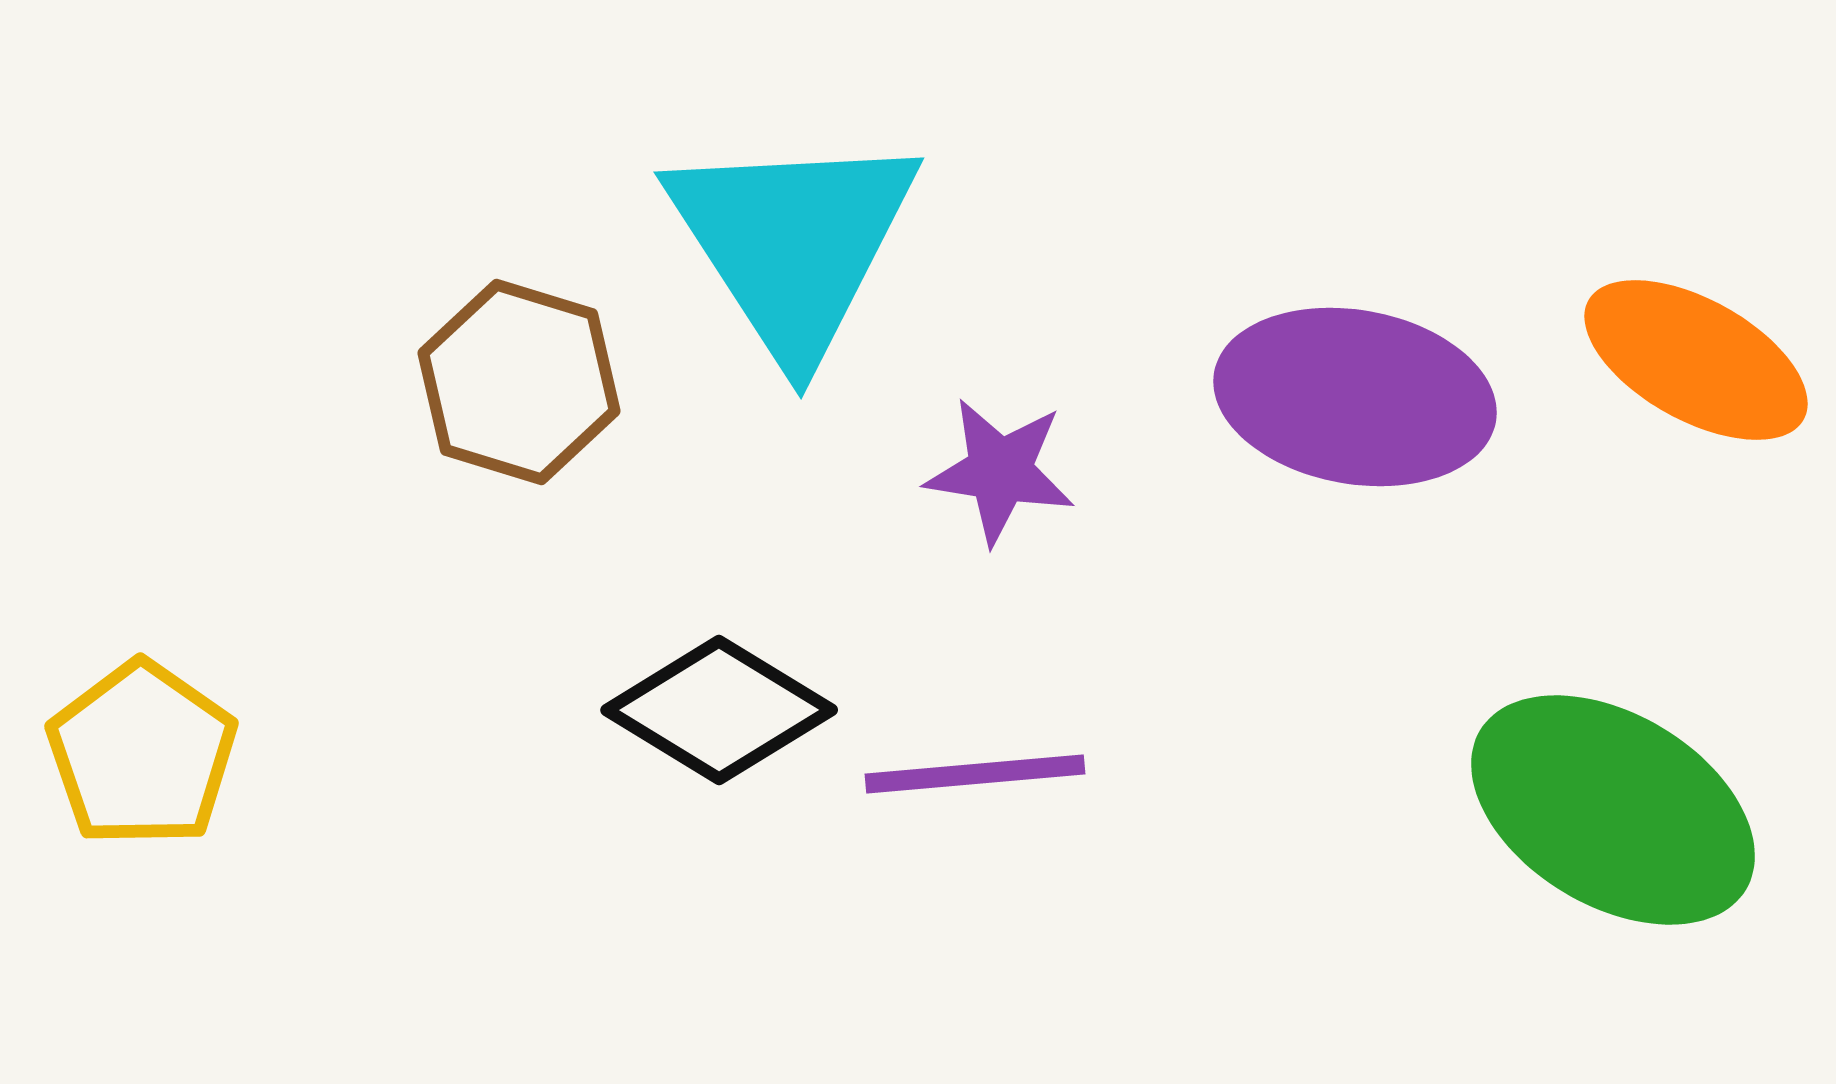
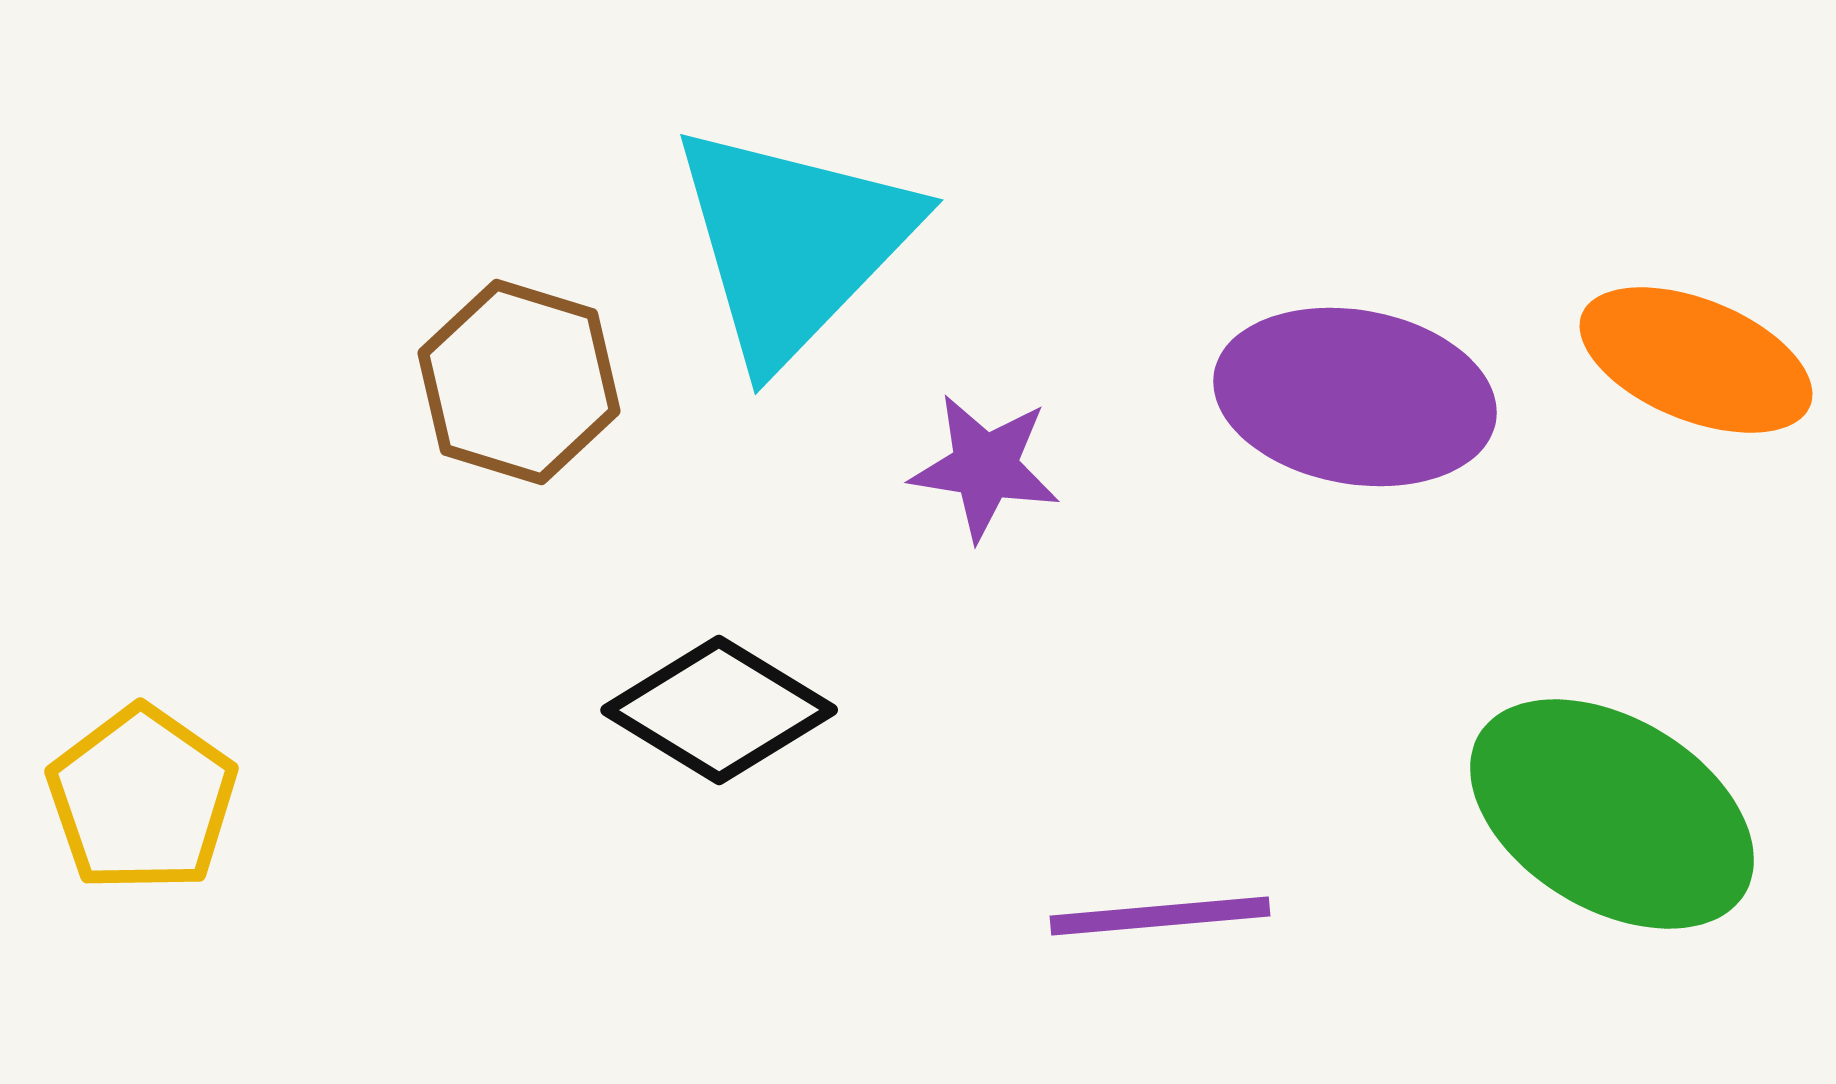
cyan triangle: rotated 17 degrees clockwise
orange ellipse: rotated 7 degrees counterclockwise
purple star: moved 15 px left, 4 px up
yellow pentagon: moved 45 px down
purple line: moved 185 px right, 142 px down
green ellipse: moved 1 px left, 4 px down
